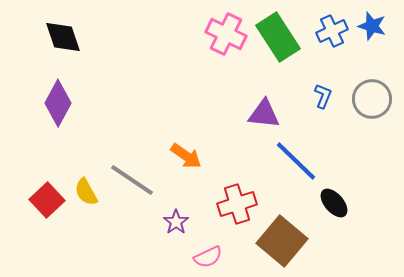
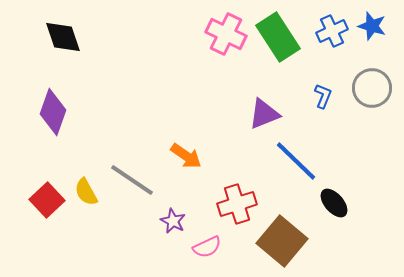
gray circle: moved 11 px up
purple diamond: moved 5 px left, 9 px down; rotated 9 degrees counterclockwise
purple triangle: rotated 28 degrees counterclockwise
purple star: moved 3 px left, 1 px up; rotated 10 degrees counterclockwise
pink semicircle: moved 1 px left, 10 px up
